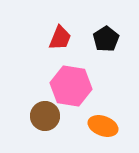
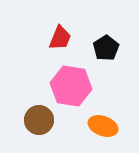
black pentagon: moved 9 px down
brown circle: moved 6 px left, 4 px down
